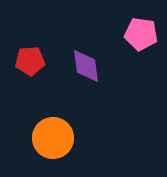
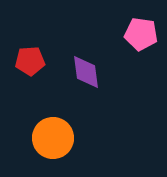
purple diamond: moved 6 px down
